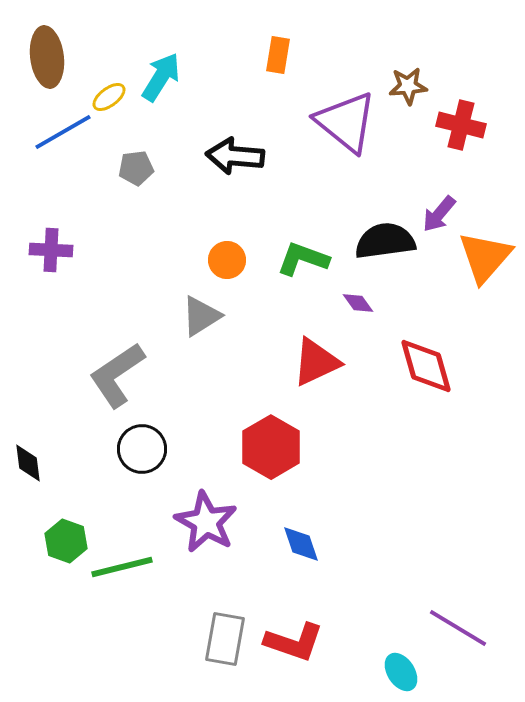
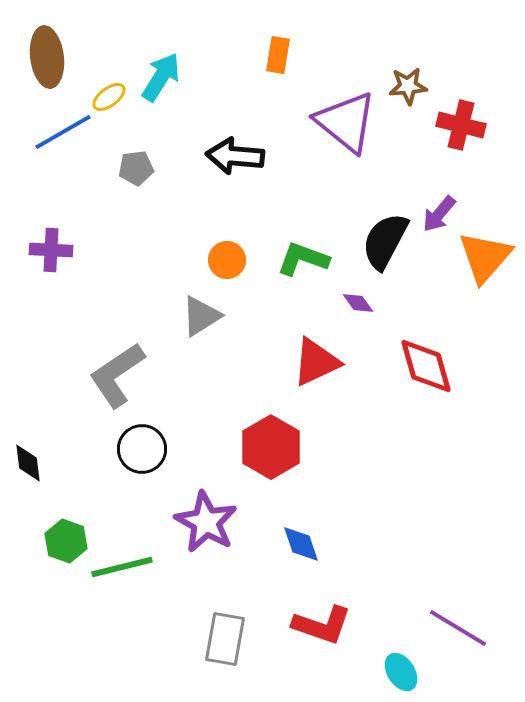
black semicircle: rotated 54 degrees counterclockwise
red L-shape: moved 28 px right, 17 px up
